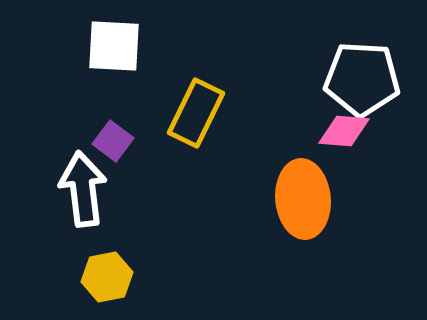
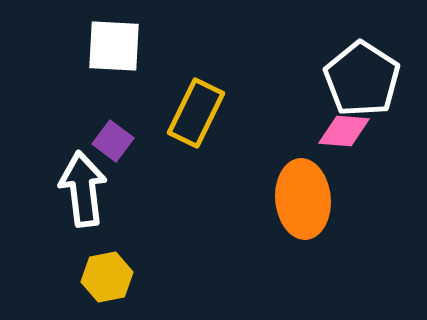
white pentagon: rotated 30 degrees clockwise
